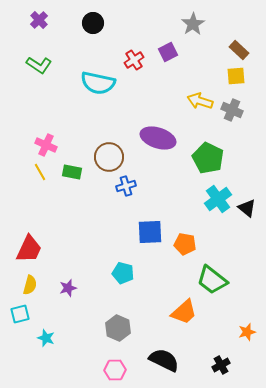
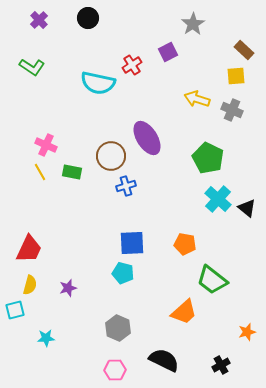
black circle: moved 5 px left, 5 px up
brown rectangle: moved 5 px right
red cross: moved 2 px left, 5 px down
green L-shape: moved 7 px left, 2 px down
yellow arrow: moved 3 px left, 2 px up
purple ellipse: moved 11 px left; rotated 40 degrees clockwise
brown circle: moved 2 px right, 1 px up
cyan cross: rotated 12 degrees counterclockwise
blue square: moved 18 px left, 11 px down
cyan square: moved 5 px left, 4 px up
cyan star: rotated 24 degrees counterclockwise
